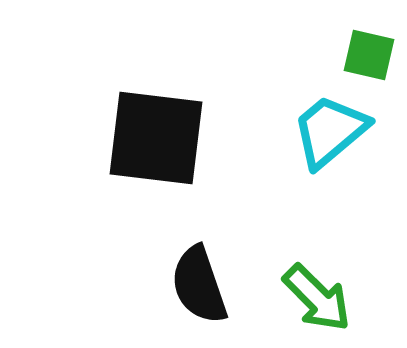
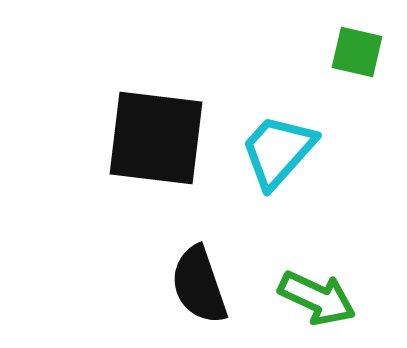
green square: moved 12 px left, 3 px up
cyan trapezoid: moved 52 px left, 20 px down; rotated 8 degrees counterclockwise
green arrow: rotated 20 degrees counterclockwise
